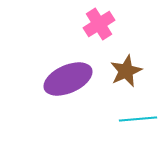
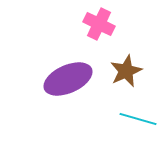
pink cross: rotated 32 degrees counterclockwise
cyan line: rotated 21 degrees clockwise
